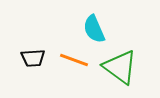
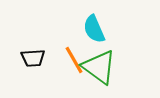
orange line: rotated 40 degrees clockwise
green triangle: moved 21 px left
